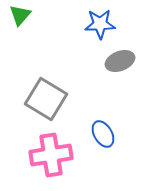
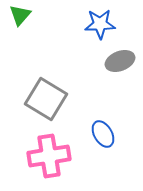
pink cross: moved 2 px left, 1 px down
